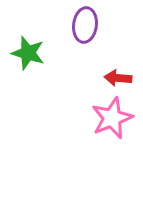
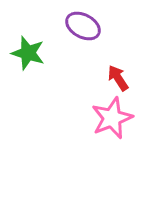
purple ellipse: moved 2 px left, 1 px down; rotated 68 degrees counterclockwise
red arrow: rotated 52 degrees clockwise
